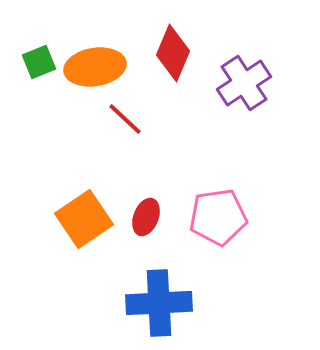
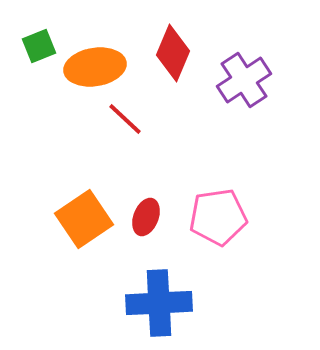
green square: moved 16 px up
purple cross: moved 3 px up
